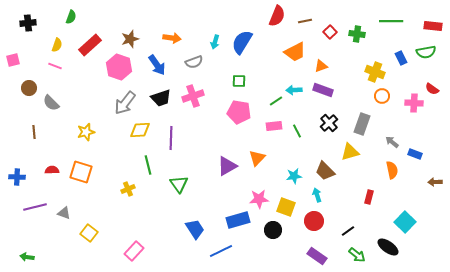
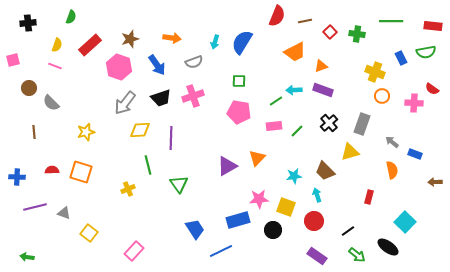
green line at (297, 131): rotated 72 degrees clockwise
